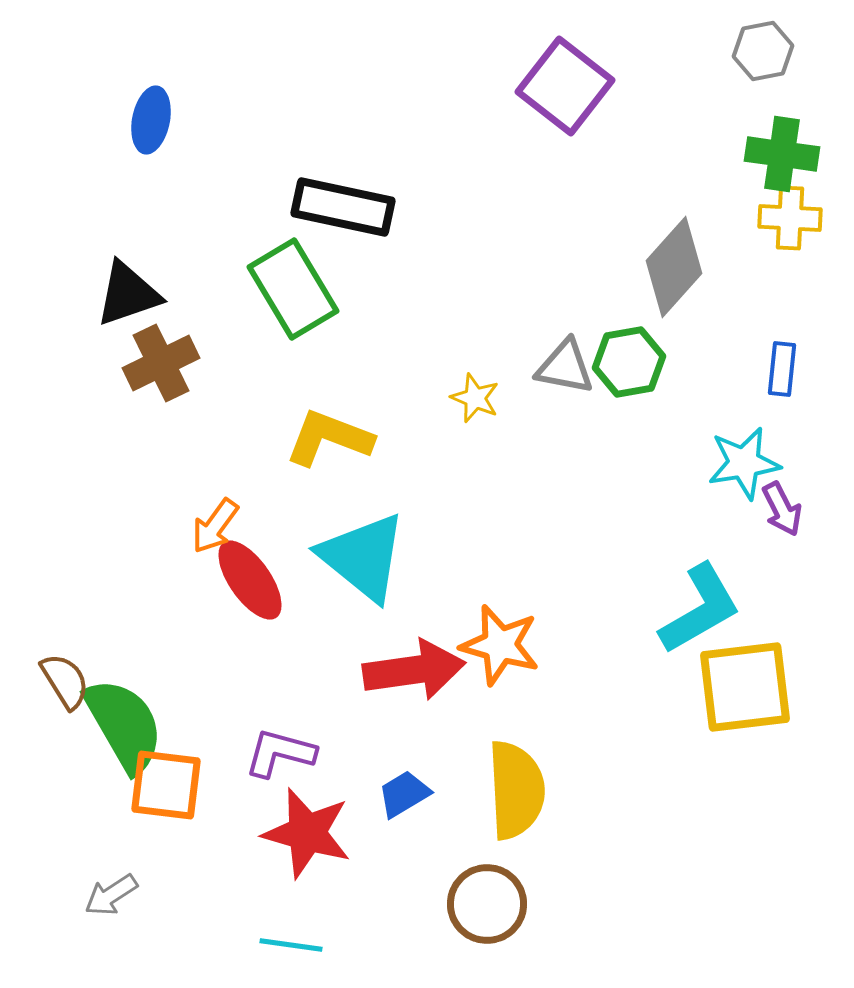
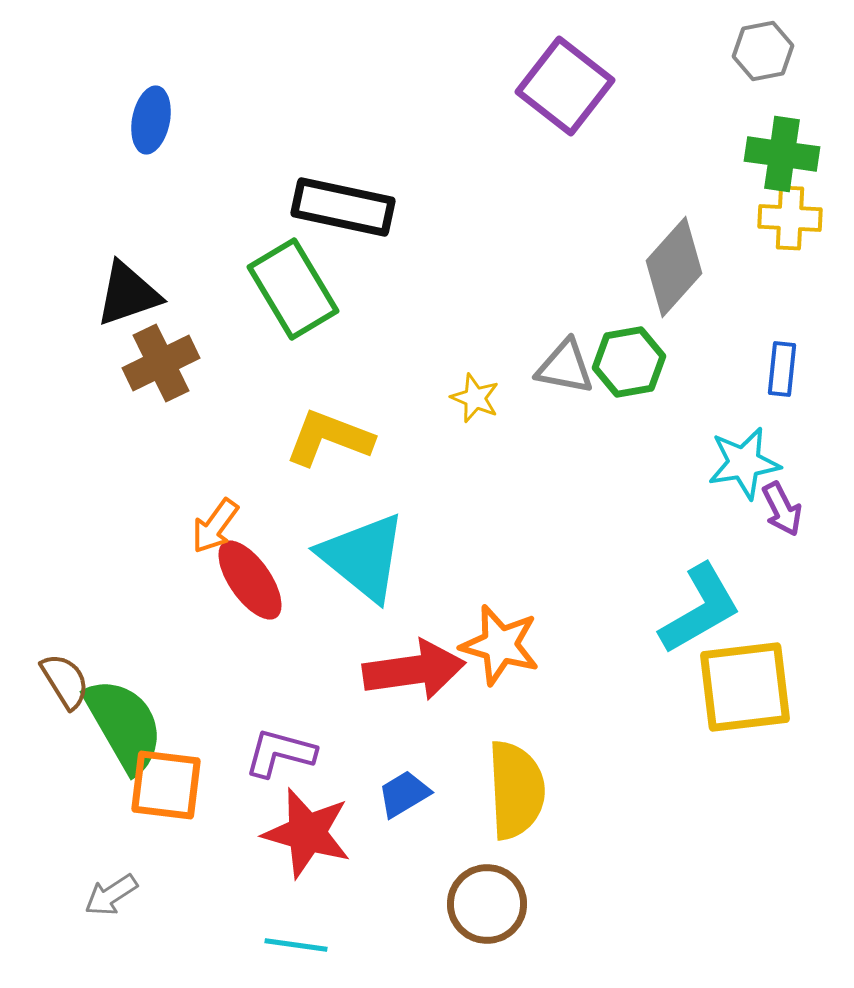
cyan line: moved 5 px right
